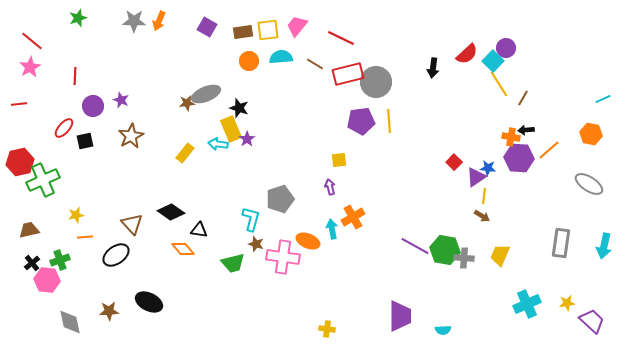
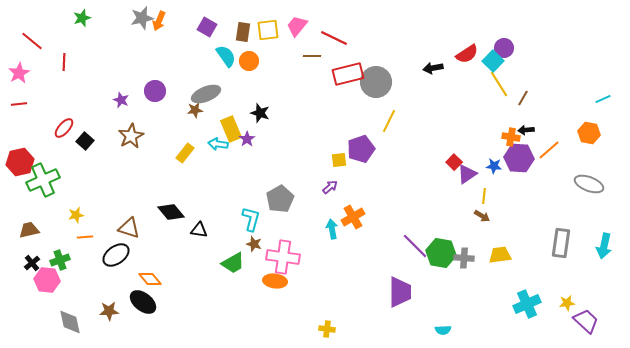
green star at (78, 18): moved 4 px right
gray star at (134, 21): moved 8 px right, 3 px up; rotated 15 degrees counterclockwise
brown rectangle at (243, 32): rotated 72 degrees counterclockwise
red line at (341, 38): moved 7 px left
purple circle at (506, 48): moved 2 px left
red semicircle at (467, 54): rotated 10 degrees clockwise
cyan semicircle at (281, 57): moved 55 px left, 1 px up; rotated 60 degrees clockwise
brown line at (315, 64): moved 3 px left, 8 px up; rotated 30 degrees counterclockwise
pink star at (30, 67): moved 11 px left, 6 px down
black arrow at (433, 68): rotated 72 degrees clockwise
red line at (75, 76): moved 11 px left, 14 px up
brown star at (187, 103): moved 8 px right, 7 px down
purple circle at (93, 106): moved 62 px right, 15 px up
black star at (239, 108): moved 21 px right, 5 px down
purple pentagon at (361, 121): moved 28 px down; rotated 12 degrees counterclockwise
yellow line at (389, 121): rotated 30 degrees clockwise
orange hexagon at (591, 134): moved 2 px left, 1 px up
black square at (85, 141): rotated 36 degrees counterclockwise
blue star at (488, 168): moved 6 px right, 2 px up
purple triangle at (476, 177): moved 9 px left, 3 px up
gray ellipse at (589, 184): rotated 12 degrees counterclockwise
purple arrow at (330, 187): rotated 63 degrees clockwise
gray pentagon at (280, 199): rotated 12 degrees counterclockwise
black diamond at (171, 212): rotated 16 degrees clockwise
brown triangle at (132, 224): moved 3 px left, 4 px down; rotated 30 degrees counterclockwise
orange ellipse at (308, 241): moved 33 px left, 40 px down; rotated 15 degrees counterclockwise
brown star at (256, 244): moved 2 px left
purple line at (415, 246): rotated 16 degrees clockwise
orange diamond at (183, 249): moved 33 px left, 30 px down
green hexagon at (445, 250): moved 4 px left, 3 px down
yellow trapezoid at (500, 255): rotated 60 degrees clockwise
green trapezoid at (233, 263): rotated 15 degrees counterclockwise
black ellipse at (149, 302): moved 6 px left; rotated 12 degrees clockwise
purple trapezoid at (400, 316): moved 24 px up
purple trapezoid at (592, 321): moved 6 px left
